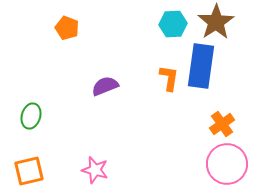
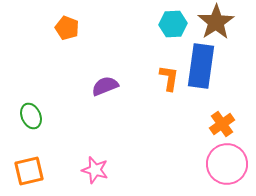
green ellipse: rotated 40 degrees counterclockwise
